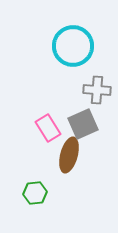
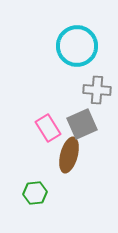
cyan circle: moved 4 px right
gray square: moved 1 px left
